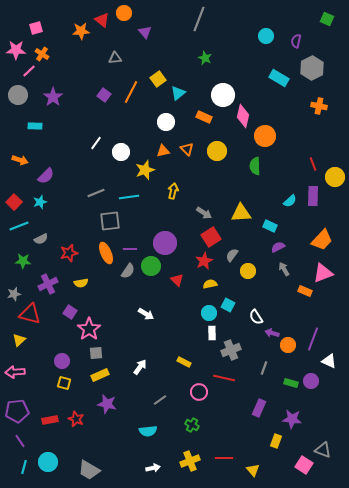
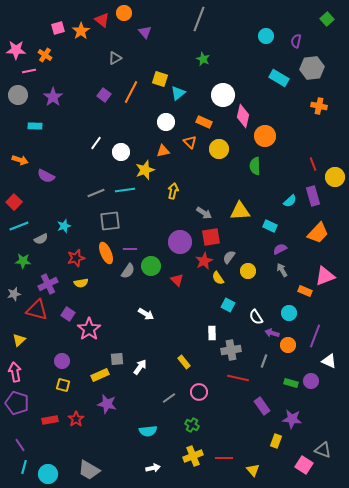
green square at (327, 19): rotated 24 degrees clockwise
pink square at (36, 28): moved 22 px right
orange star at (81, 31): rotated 30 degrees counterclockwise
orange cross at (42, 54): moved 3 px right, 1 px down
gray triangle at (115, 58): rotated 24 degrees counterclockwise
green star at (205, 58): moved 2 px left, 1 px down
gray hexagon at (312, 68): rotated 20 degrees clockwise
pink line at (29, 71): rotated 32 degrees clockwise
yellow square at (158, 79): moved 2 px right; rotated 35 degrees counterclockwise
orange rectangle at (204, 117): moved 5 px down
orange triangle at (187, 149): moved 3 px right, 7 px up
yellow circle at (217, 151): moved 2 px right, 2 px up
purple semicircle at (46, 176): rotated 72 degrees clockwise
purple rectangle at (313, 196): rotated 18 degrees counterclockwise
cyan line at (129, 197): moved 4 px left, 7 px up
cyan star at (40, 202): moved 24 px right, 24 px down
yellow triangle at (241, 213): moved 1 px left, 2 px up
red square at (211, 237): rotated 24 degrees clockwise
orange trapezoid at (322, 240): moved 4 px left, 7 px up
purple circle at (165, 243): moved 15 px right, 1 px up
purple semicircle at (278, 247): moved 2 px right, 2 px down
red star at (69, 253): moved 7 px right, 5 px down
gray semicircle at (232, 255): moved 3 px left, 2 px down
gray arrow at (284, 269): moved 2 px left, 1 px down
pink triangle at (323, 273): moved 2 px right, 3 px down
yellow semicircle at (210, 284): moved 8 px right, 6 px up; rotated 112 degrees counterclockwise
purple square at (70, 312): moved 2 px left, 2 px down
cyan circle at (209, 313): moved 80 px right
red triangle at (30, 314): moved 7 px right, 4 px up
purple line at (313, 339): moved 2 px right, 3 px up
gray cross at (231, 350): rotated 12 degrees clockwise
gray square at (96, 353): moved 21 px right, 6 px down
yellow rectangle at (184, 362): rotated 24 degrees clockwise
gray line at (264, 368): moved 7 px up
pink arrow at (15, 372): rotated 84 degrees clockwise
red line at (224, 378): moved 14 px right
yellow square at (64, 383): moved 1 px left, 2 px down
gray line at (160, 400): moved 9 px right, 2 px up
purple rectangle at (259, 408): moved 3 px right, 2 px up; rotated 60 degrees counterclockwise
purple pentagon at (17, 411): moved 8 px up; rotated 25 degrees clockwise
red star at (76, 419): rotated 14 degrees clockwise
purple line at (20, 441): moved 4 px down
yellow cross at (190, 461): moved 3 px right, 5 px up
cyan circle at (48, 462): moved 12 px down
